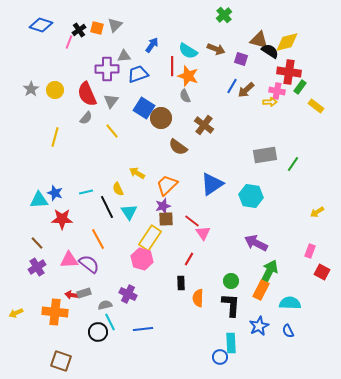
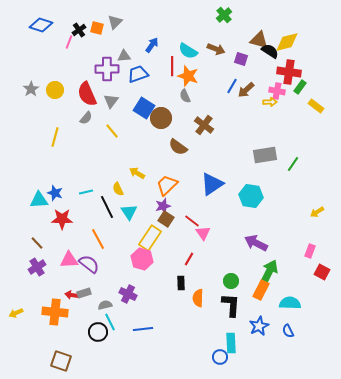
gray triangle at (115, 25): moved 3 px up
brown square at (166, 219): rotated 35 degrees clockwise
